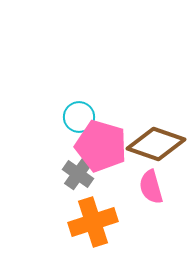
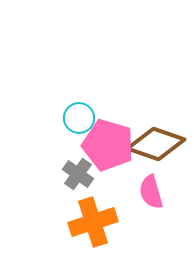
cyan circle: moved 1 px down
pink pentagon: moved 7 px right, 1 px up
pink semicircle: moved 5 px down
